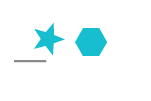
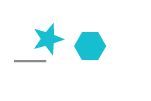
cyan hexagon: moved 1 px left, 4 px down
